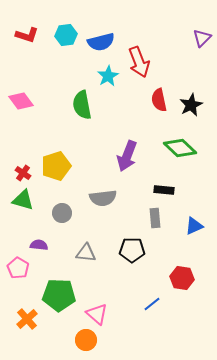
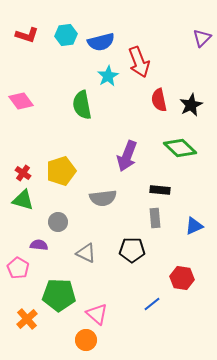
yellow pentagon: moved 5 px right, 5 px down
black rectangle: moved 4 px left
gray circle: moved 4 px left, 9 px down
gray triangle: rotated 20 degrees clockwise
